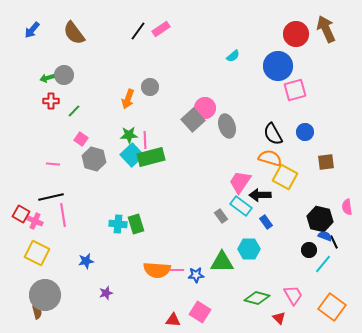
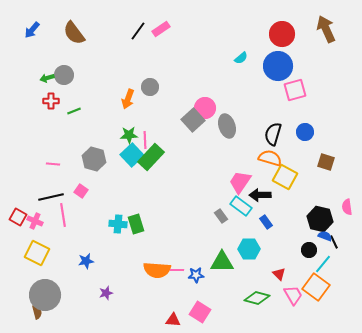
red circle at (296, 34): moved 14 px left
cyan semicircle at (233, 56): moved 8 px right, 2 px down
green line at (74, 111): rotated 24 degrees clockwise
black semicircle at (273, 134): rotated 45 degrees clockwise
pink square at (81, 139): moved 52 px down
green rectangle at (151, 157): rotated 32 degrees counterclockwise
brown square at (326, 162): rotated 24 degrees clockwise
red square at (21, 214): moved 3 px left, 3 px down
orange square at (332, 307): moved 16 px left, 20 px up
red triangle at (279, 318): moved 44 px up
